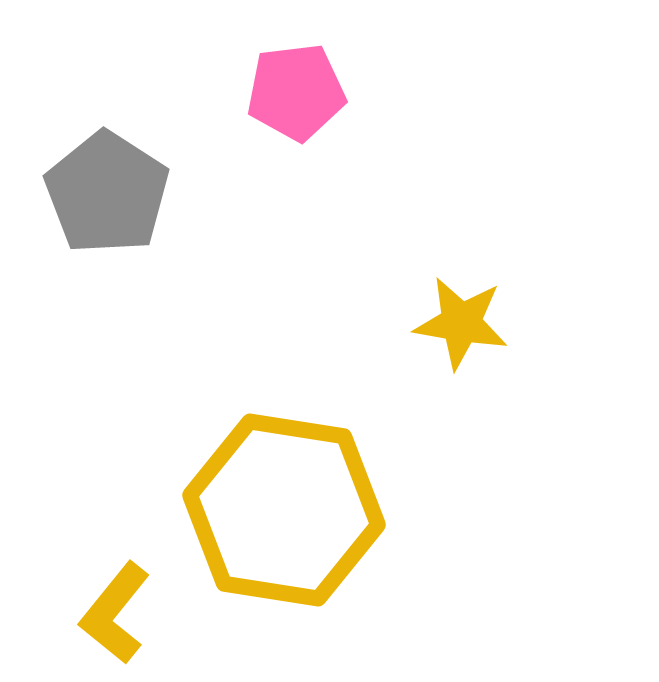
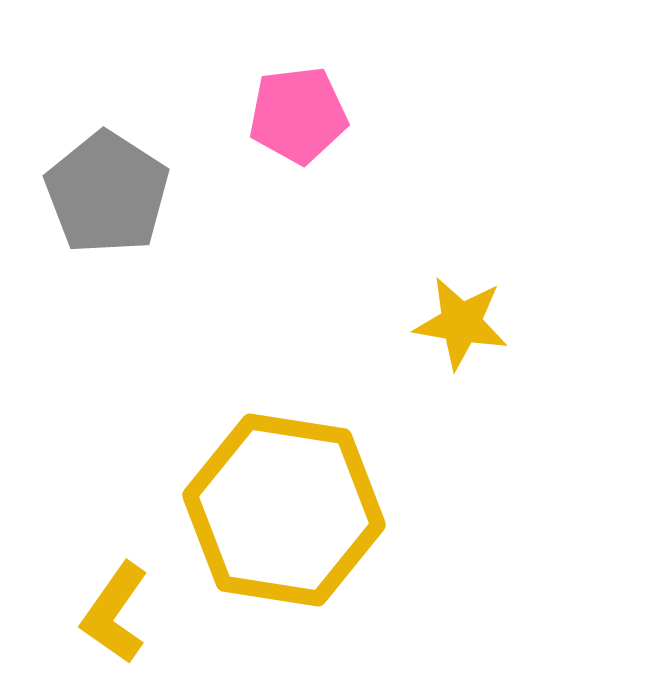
pink pentagon: moved 2 px right, 23 px down
yellow L-shape: rotated 4 degrees counterclockwise
